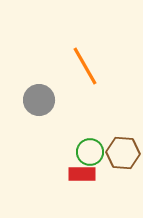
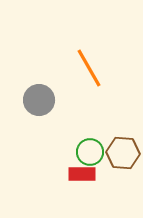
orange line: moved 4 px right, 2 px down
